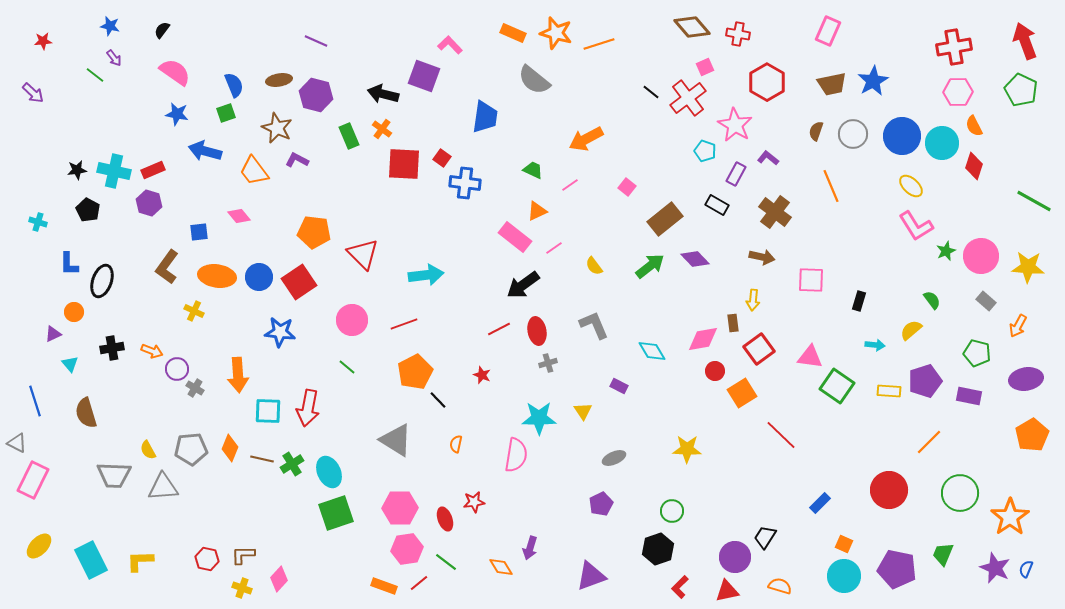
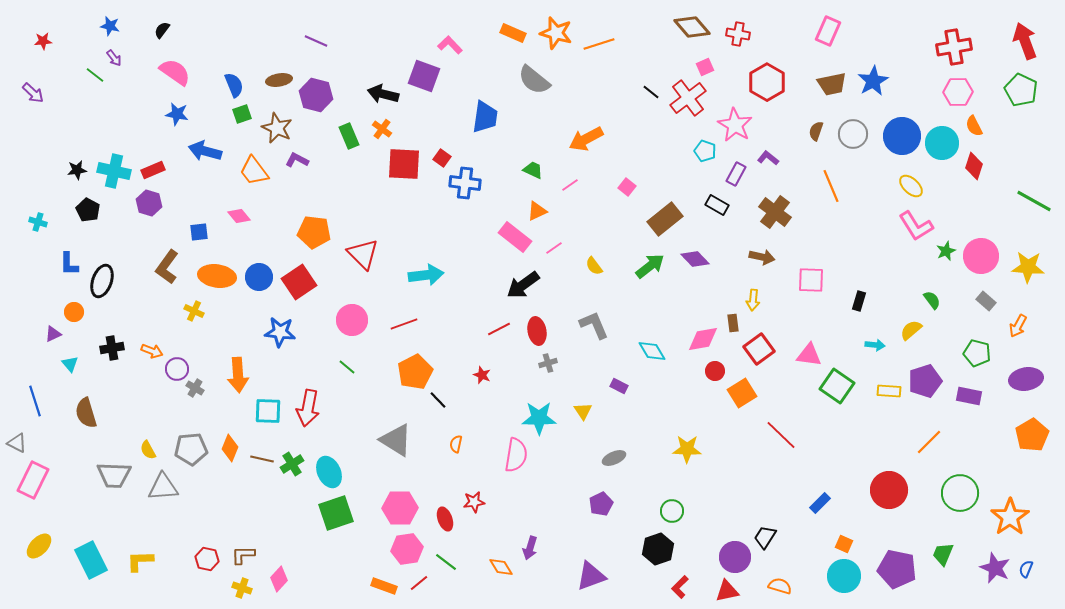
green square at (226, 113): moved 16 px right, 1 px down
pink triangle at (810, 357): moved 1 px left, 2 px up
